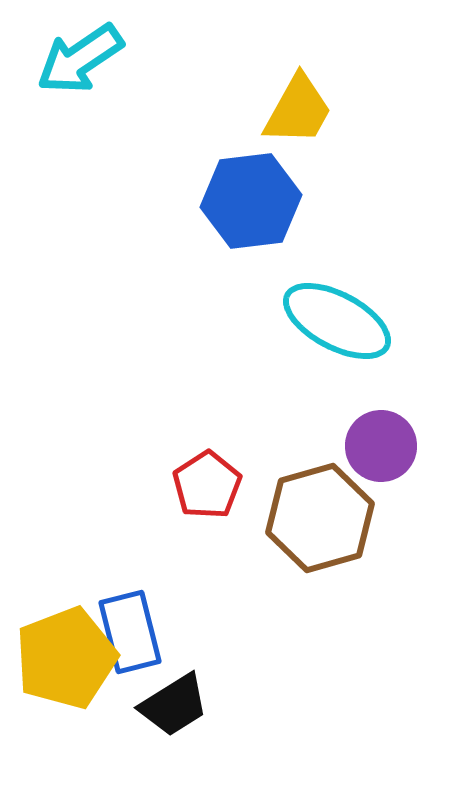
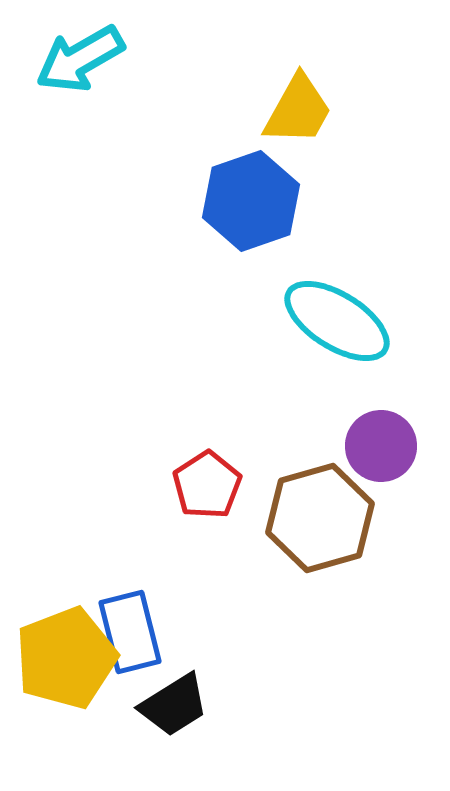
cyan arrow: rotated 4 degrees clockwise
blue hexagon: rotated 12 degrees counterclockwise
cyan ellipse: rotated 4 degrees clockwise
